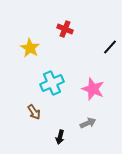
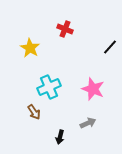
cyan cross: moved 3 px left, 4 px down
